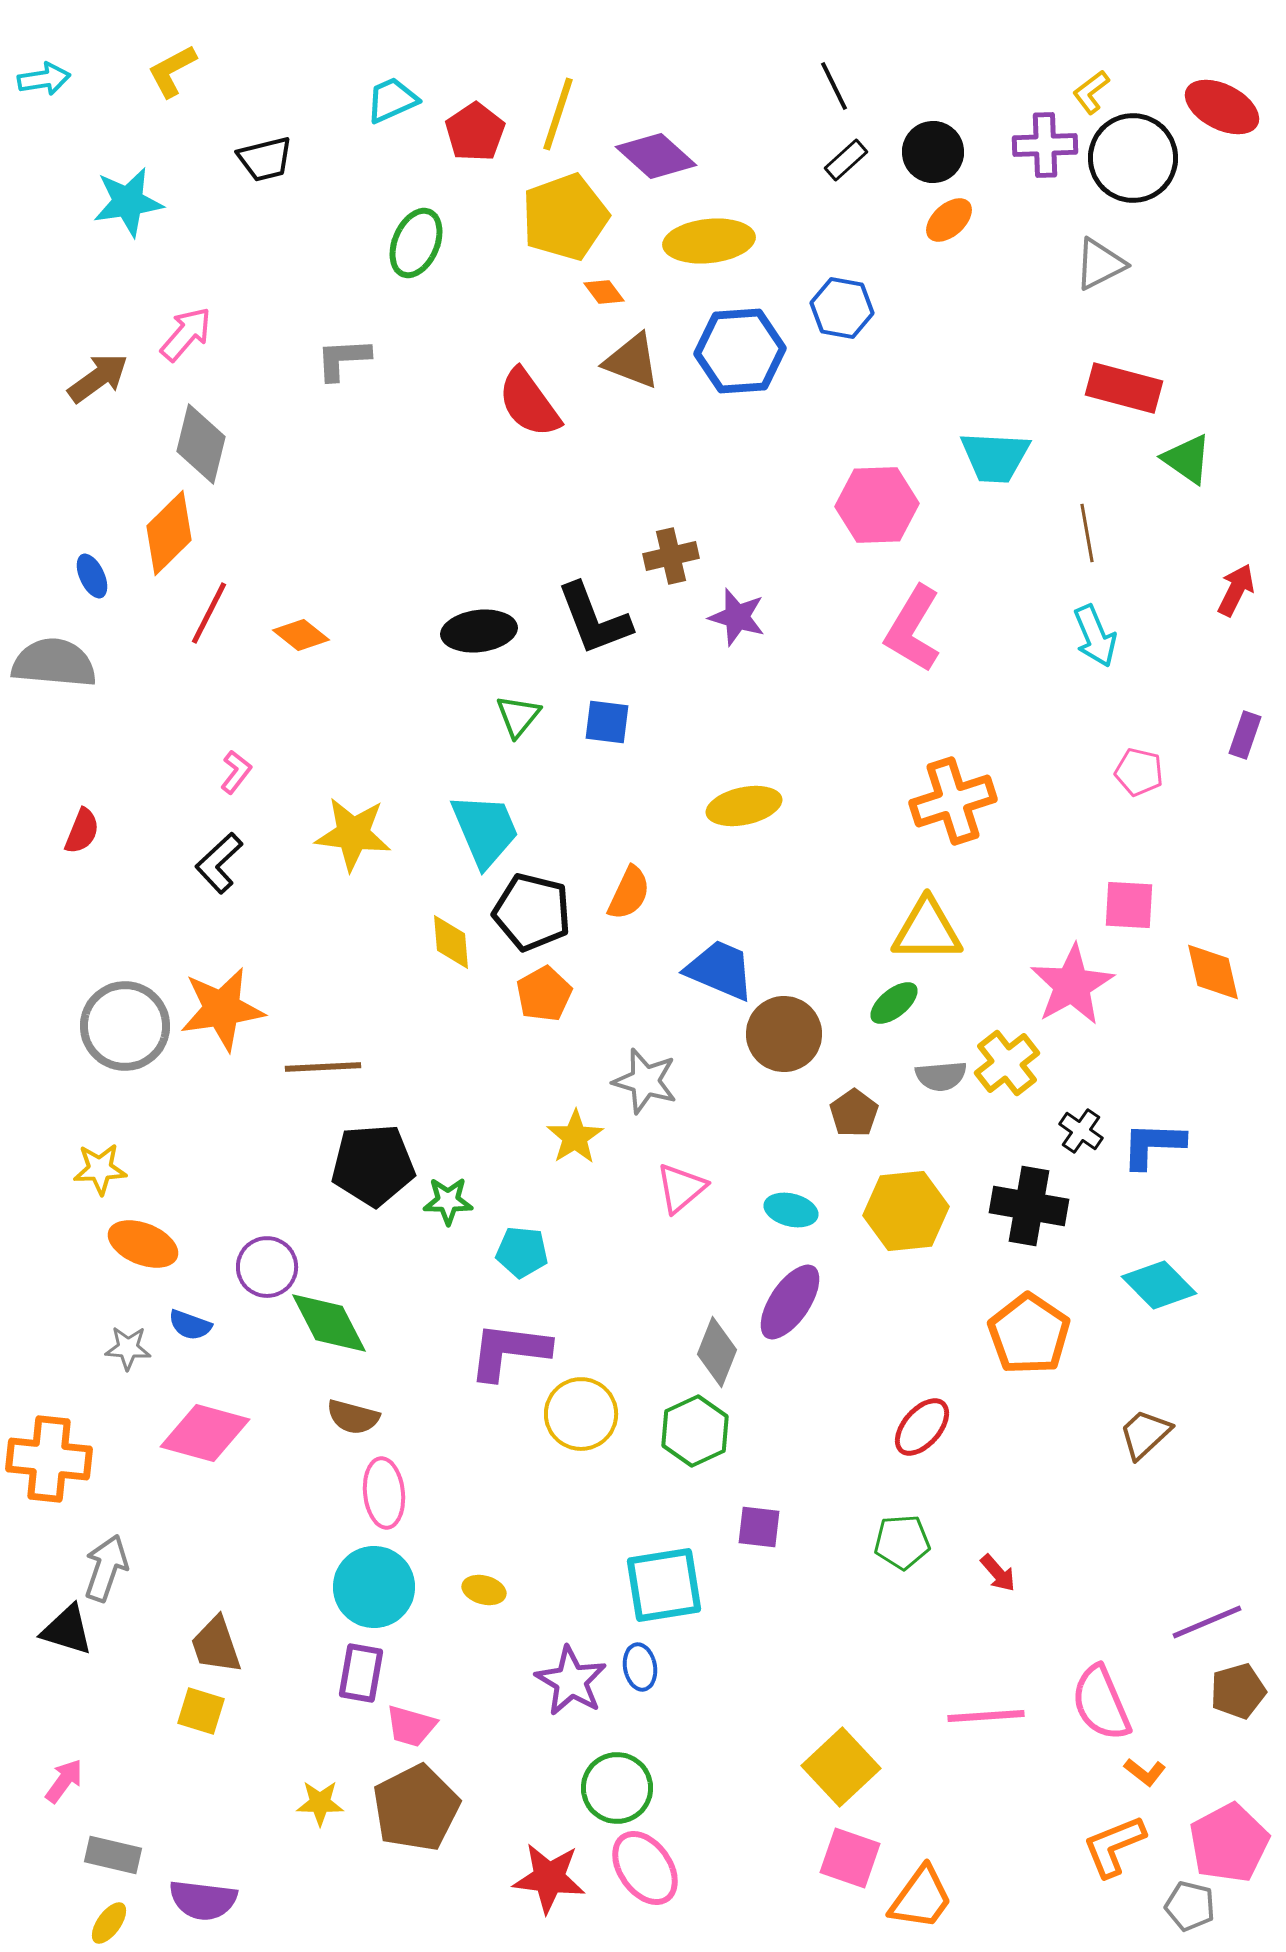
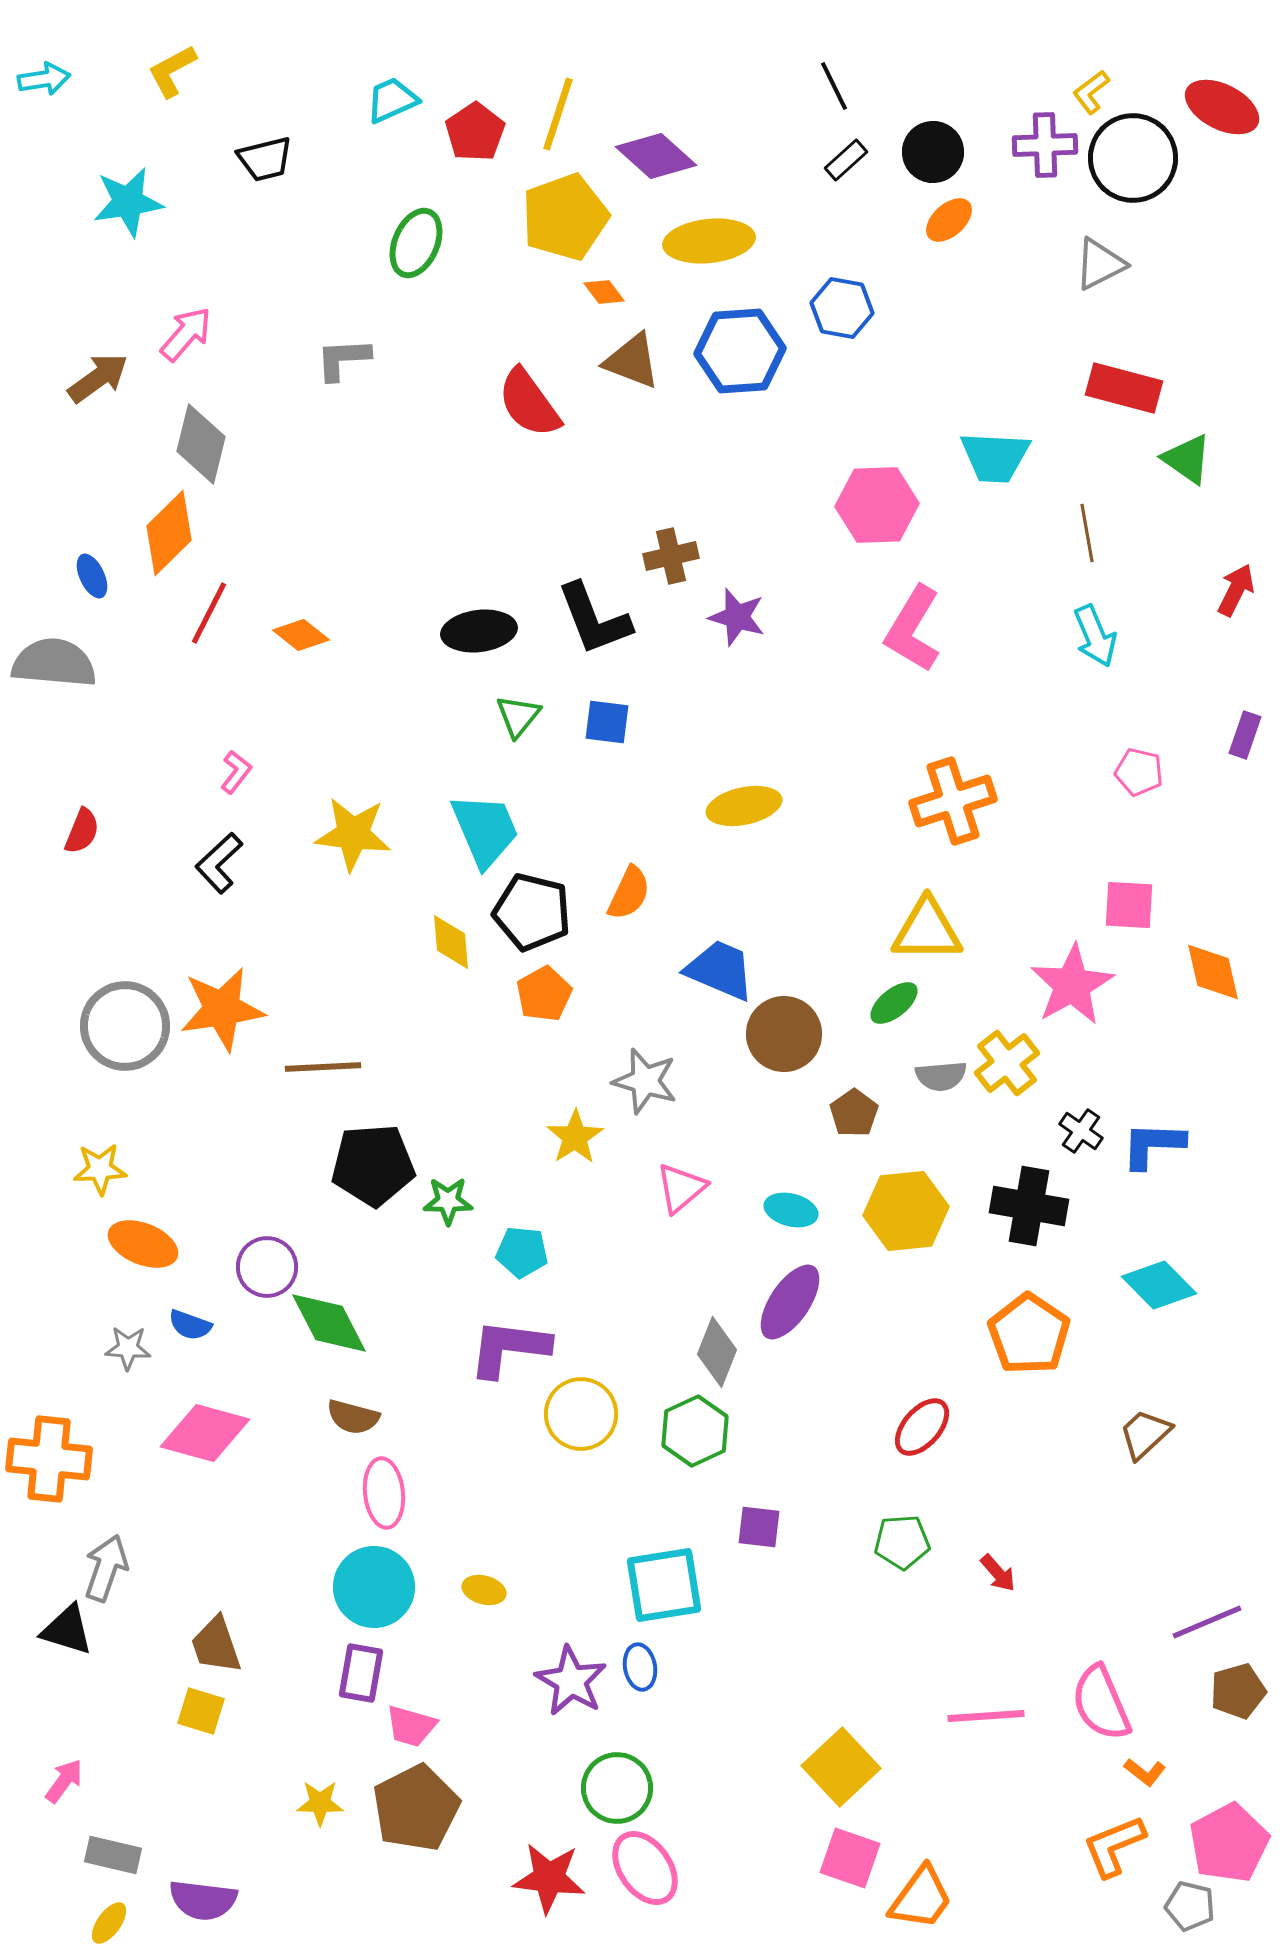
purple L-shape at (509, 1351): moved 3 px up
